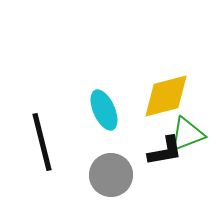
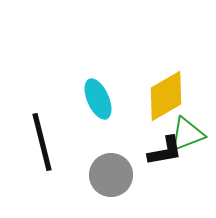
yellow diamond: rotated 16 degrees counterclockwise
cyan ellipse: moved 6 px left, 11 px up
